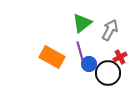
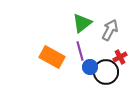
blue circle: moved 1 px right, 3 px down
black circle: moved 2 px left, 1 px up
